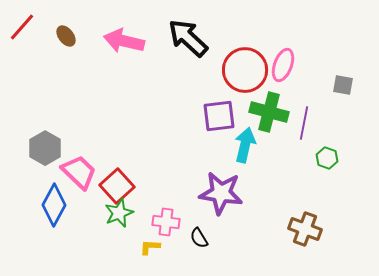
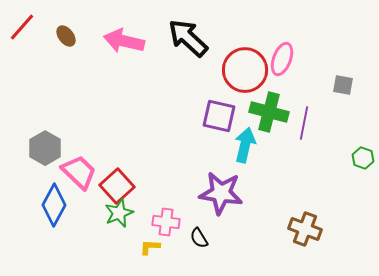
pink ellipse: moved 1 px left, 6 px up
purple square: rotated 20 degrees clockwise
green hexagon: moved 36 px right
